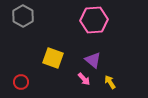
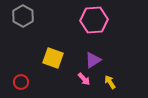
purple triangle: rotated 48 degrees clockwise
